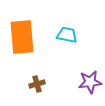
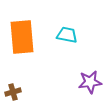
brown cross: moved 24 px left, 8 px down
